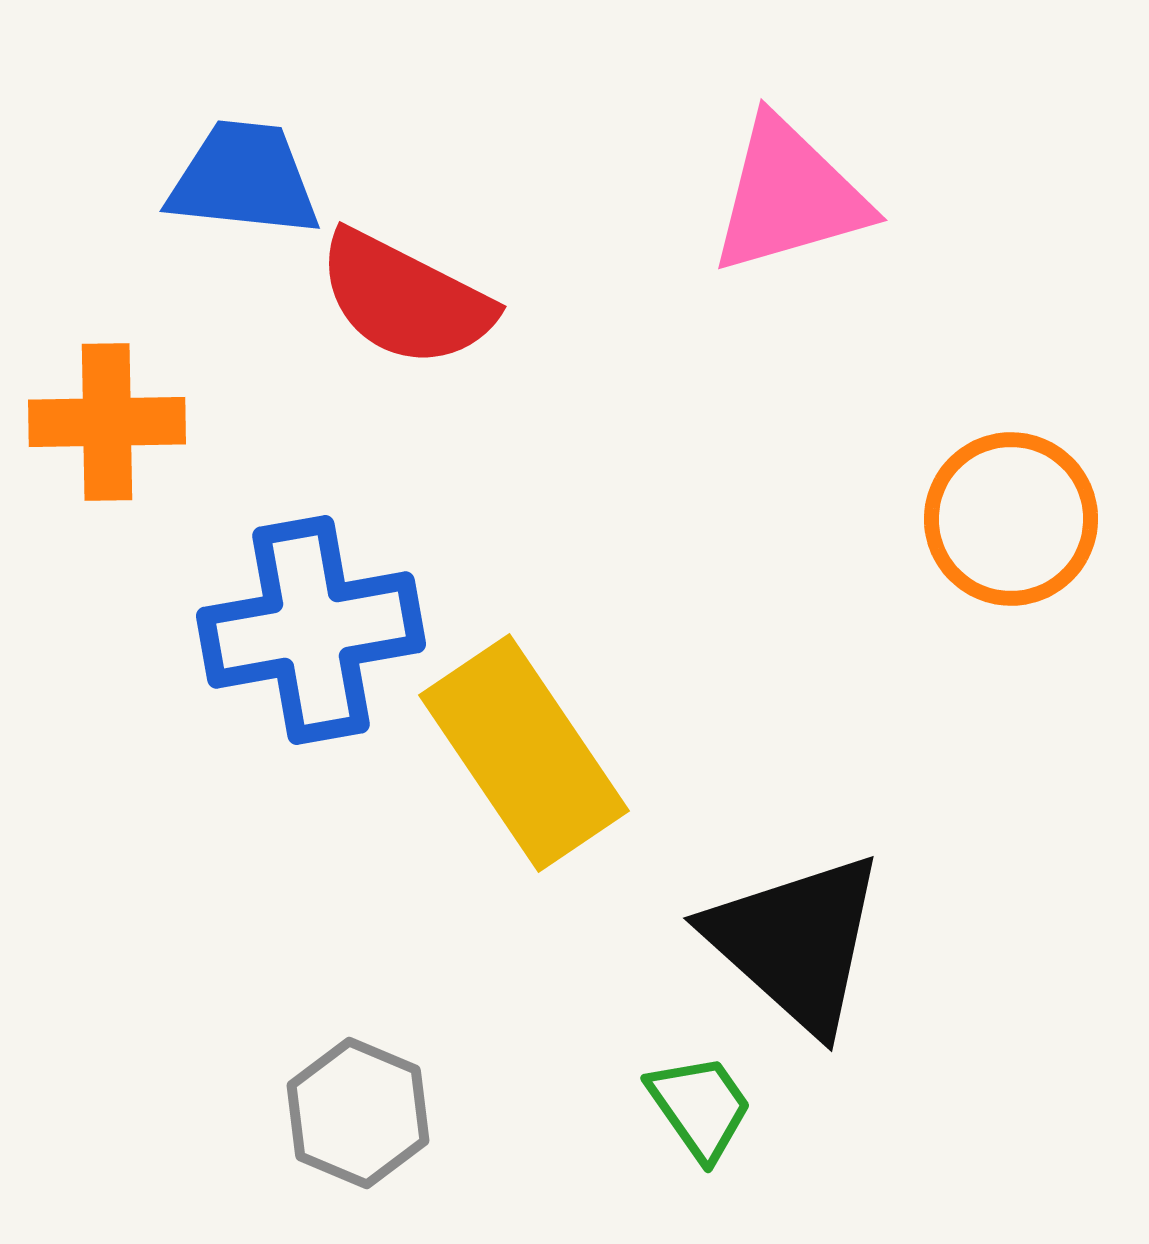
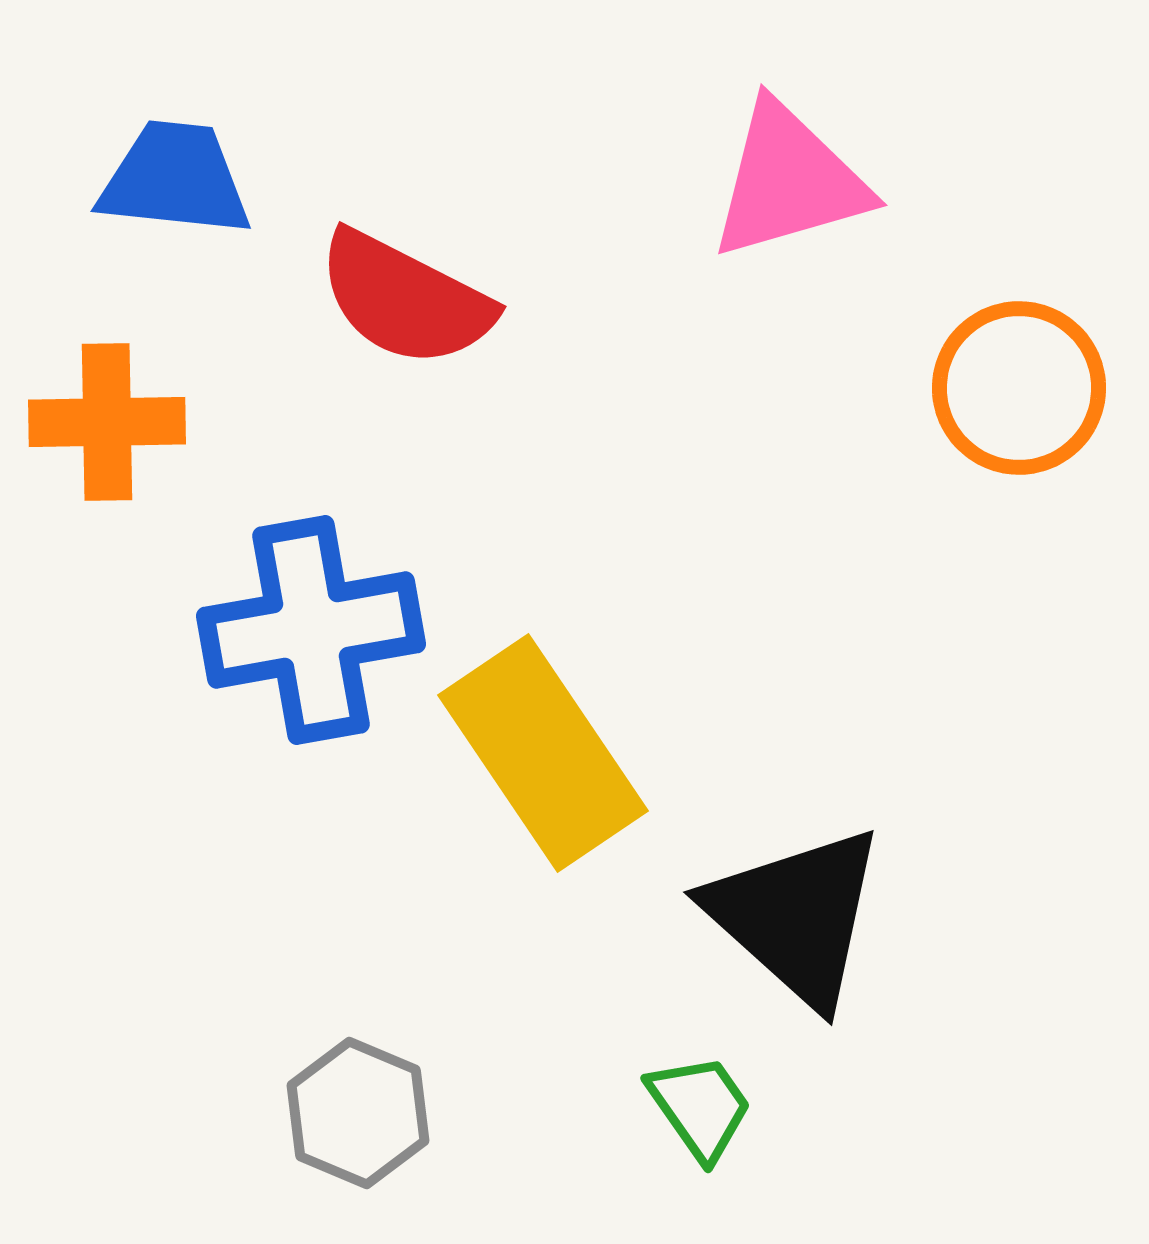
blue trapezoid: moved 69 px left
pink triangle: moved 15 px up
orange circle: moved 8 px right, 131 px up
yellow rectangle: moved 19 px right
black triangle: moved 26 px up
